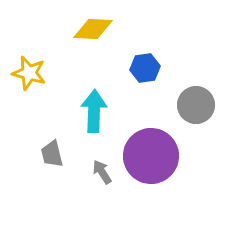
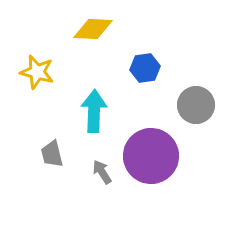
yellow star: moved 8 px right, 1 px up
